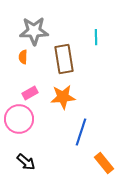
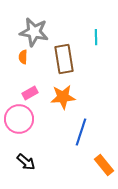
gray star: moved 1 px down; rotated 12 degrees clockwise
orange rectangle: moved 2 px down
